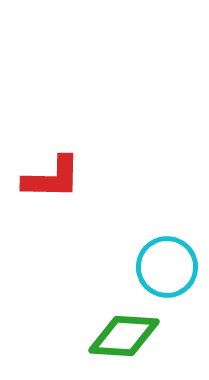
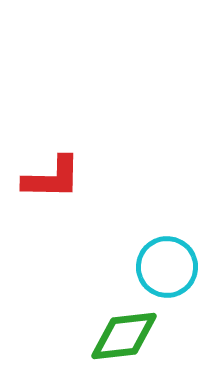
green diamond: rotated 10 degrees counterclockwise
